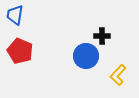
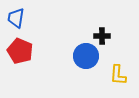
blue trapezoid: moved 1 px right, 3 px down
yellow L-shape: rotated 40 degrees counterclockwise
